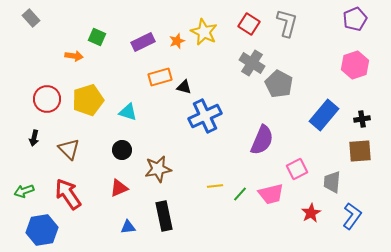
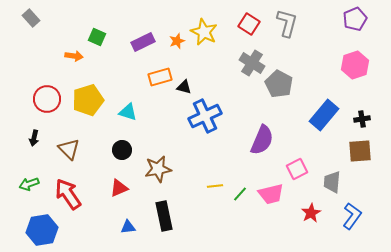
green arrow: moved 5 px right, 7 px up
